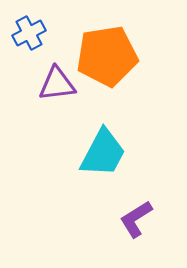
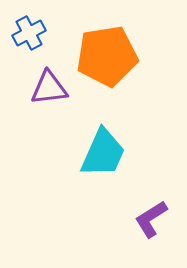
purple triangle: moved 8 px left, 4 px down
cyan trapezoid: rotated 4 degrees counterclockwise
purple L-shape: moved 15 px right
